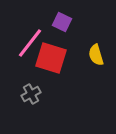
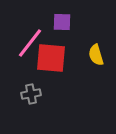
purple square: rotated 24 degrees counterclockwise
red square: rotated 12 degrees counterclockwise
gray cross: rotated 18 degrees clockwise
